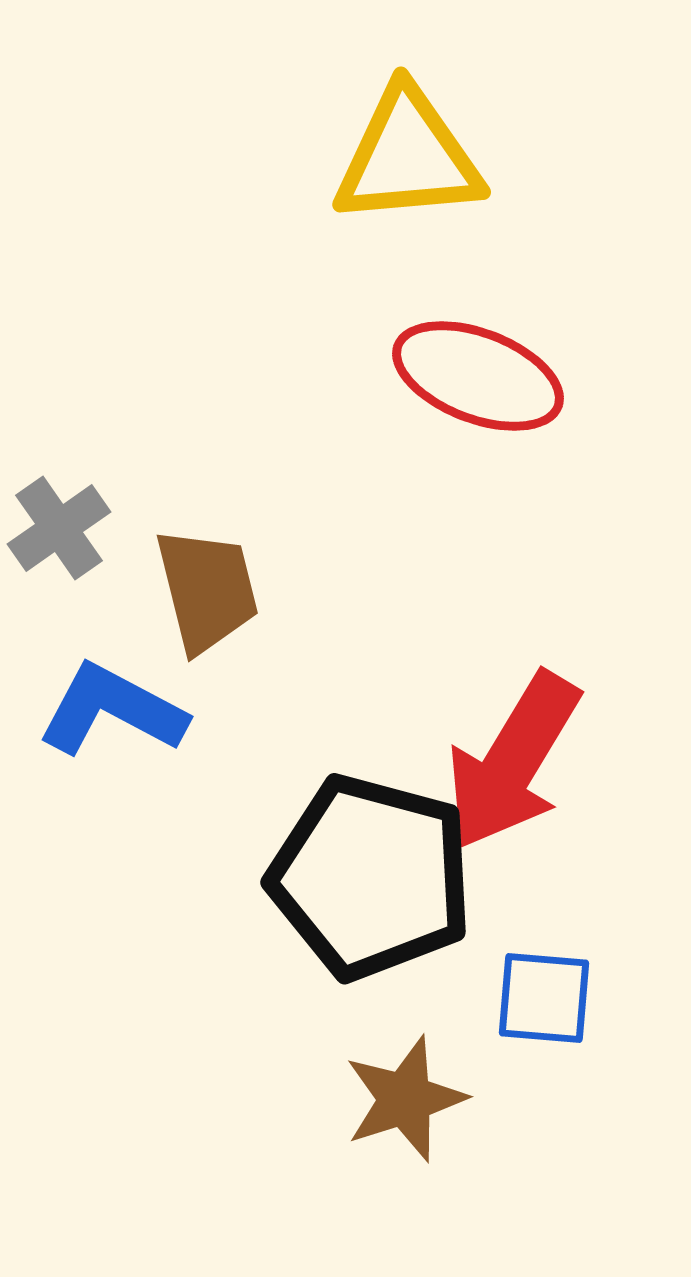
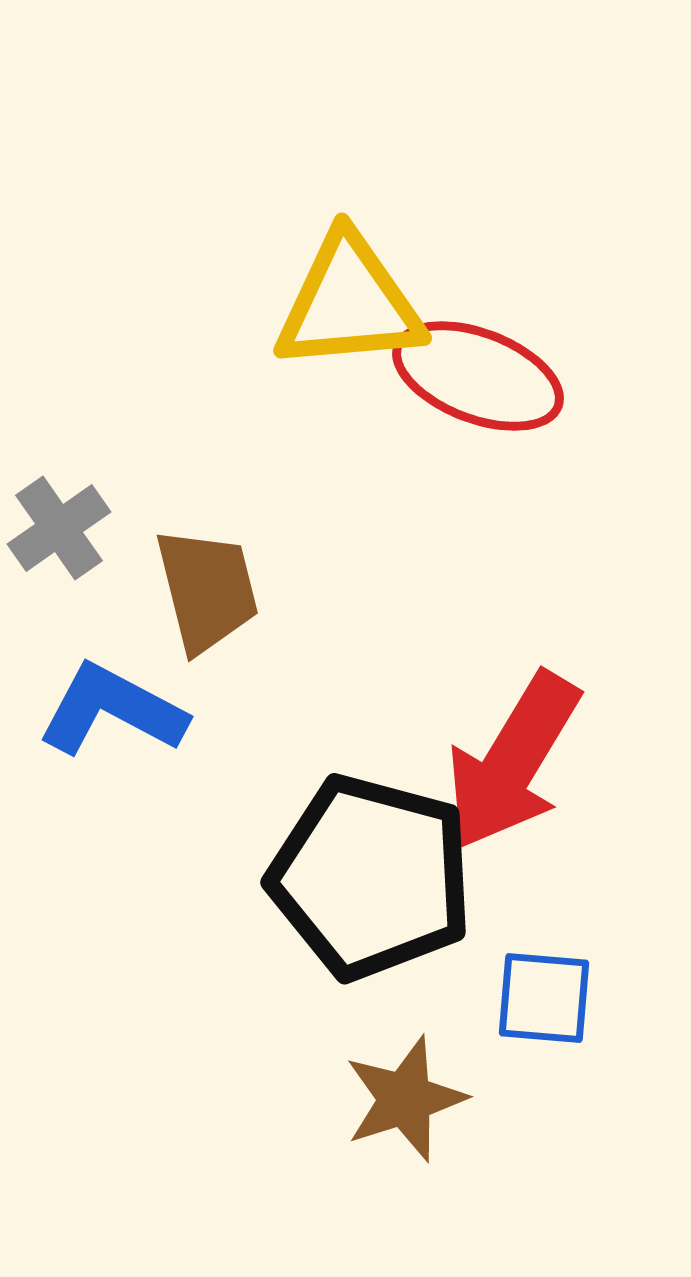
yellow triangle: moved 59 px left, 146 px down
